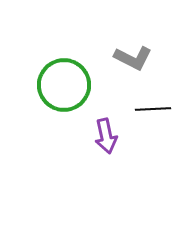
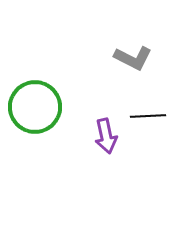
green circle: moved 29 px left, 22 px down
black line: moved 5 px left, 7 px down
